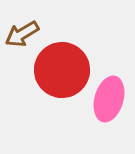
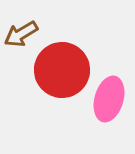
brown arrow: moved 1 px left
